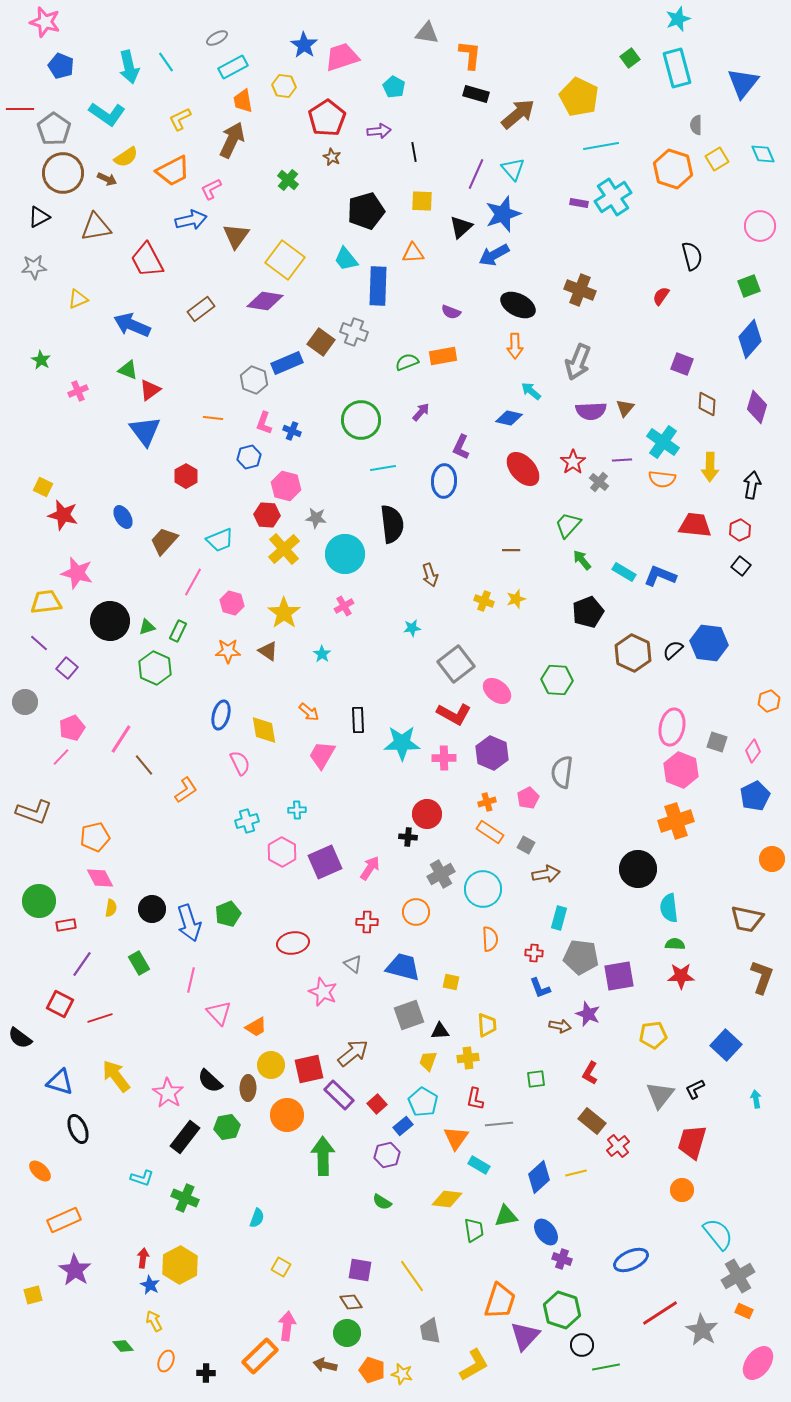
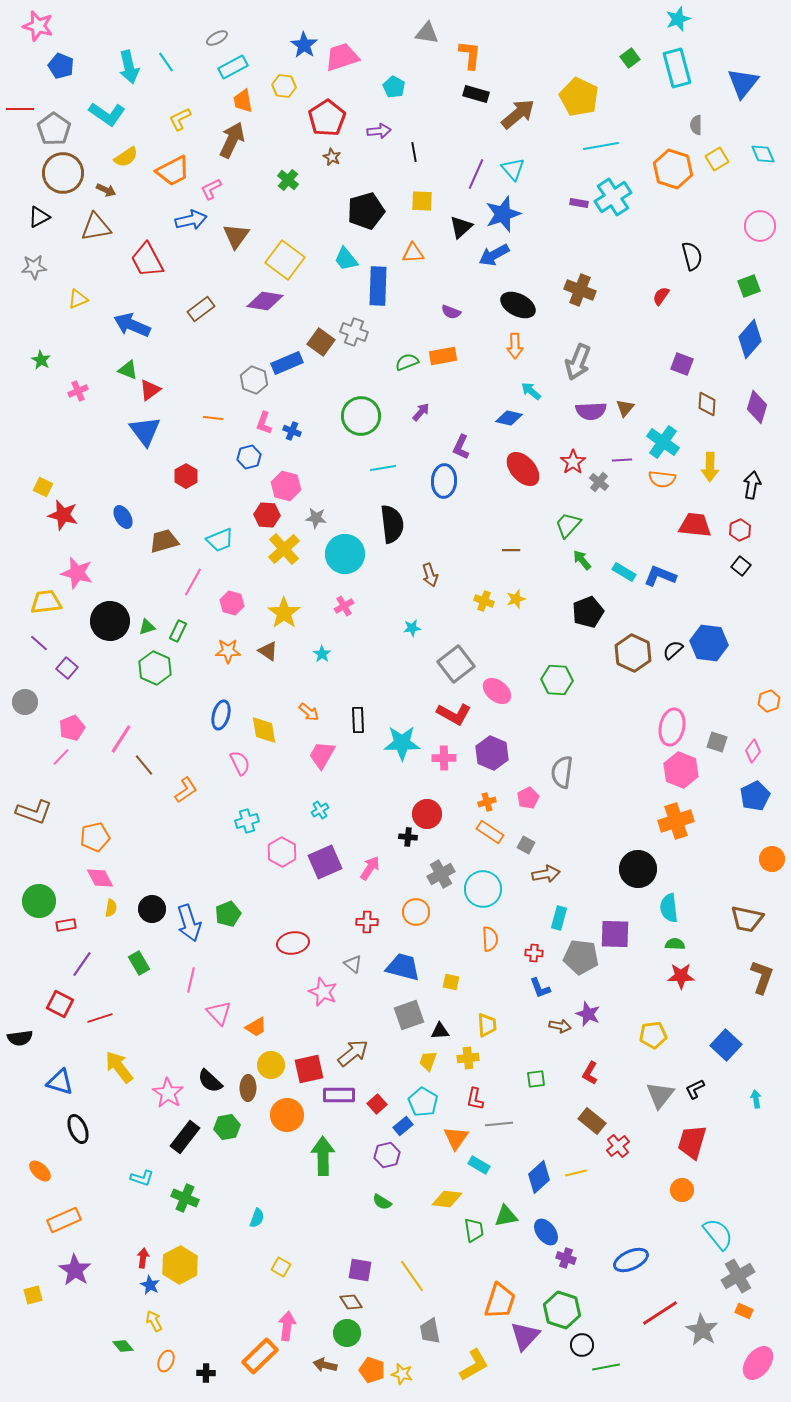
pink star at (45, 22): moved 7 px left, 4 px down
brown arrow at (107, 179): moved 1 px left, 11 px down
green circle at (361, 420): moved 4 px up
brown trapezoid at (164, 541): rotated 32 degrees clockwise
cyan cross at (297, 810): moved 23 px right; rotated 30 degrees counterclockwise
purple square at (619, 976): moved 4 px left, 42 px up; rotated 12 degrees clockwise
black semicircle at (20, 1038): rotated 45 degrees counterclockwise
yellow arrow at (116, 1076): moved 3 px right, 9 px up
purple rectangle at (339, 1095): rotated 44 degrees counterclockwise
purple cross at (562, 1259): moved 4 px right, 1 px up
